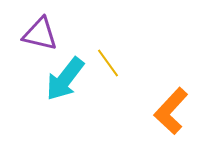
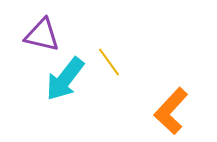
purple triangle: moved 2 px right, 1 px down
yellow line: moved 1 px right, 1 px up
